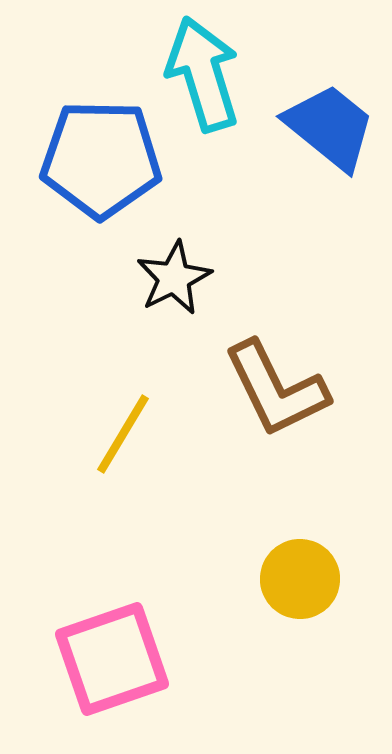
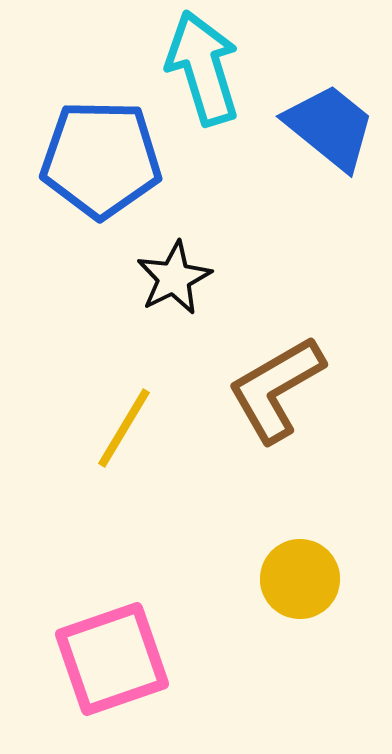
cyan arrow: moved 6 px up
brown L-shape: rotated 86 degrees clockwise
yellow line: moved 1 px right, 6 px up
